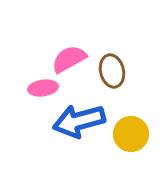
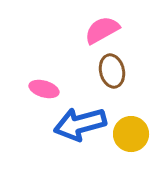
pink semicircle: moved 33 px right, 29 px up
pink ellipse: moved 1 px right, 1 px down; rotated 24 degrees clockwise
blue arrow: moved 1 px right, 3 px down
